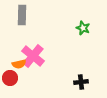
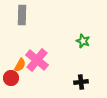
green star: moved 13 px down
pink cross: moved 4 px right, 4 px down
orange semicircle: moved 1 px right, 1 px down; rotated 48 degrees counterclockwise
red circle: moved 1 px right
